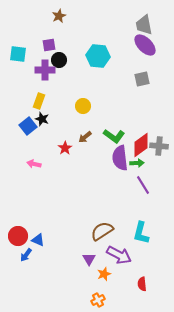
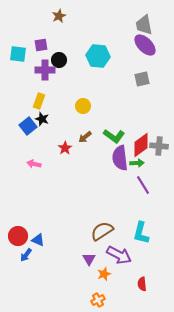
purple square: moved 8 px left
